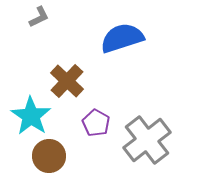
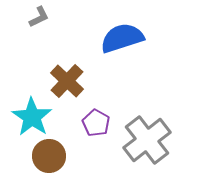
cyan star: moved 1 px right, 1 px down
